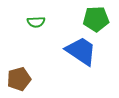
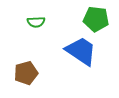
green pentagon: rotated 10 degrees clockwise
brown pentagon: moved 7 px right, 6 px up
